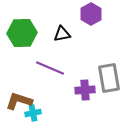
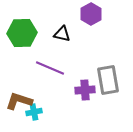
black triangle: rotated 24 degrees clockwise
gray rectangle: moved 1 px left, 2 px down
cyan cross: moved 1 px right, 1 px up
